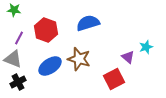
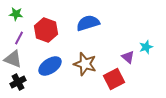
green star: moved 2 px right, 4 px down
brown star: moved 6 px right, 5 px down
